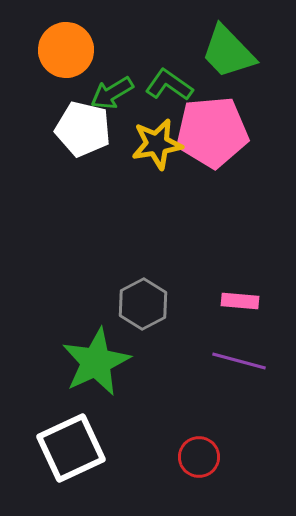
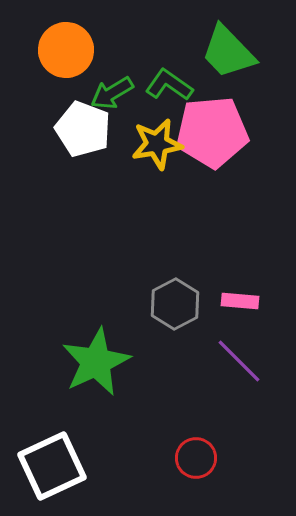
white pentagon: rotated 8 degrees clockwise
gray hexagon: moved 32 px right
purple line: rotated 30 degrees clockwise
white square: moved 19 px left, 18 px down
red circle: moved 3 px left, 1 px down
